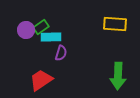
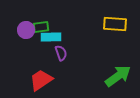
green rectangle: rotated 28 degrees clockwise
purple semicircle: rotated 35 degrees counterclockwise
green arrow: rotated 128 degrees counterclockwise
